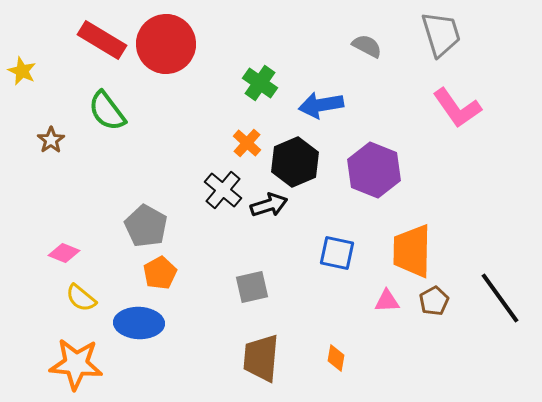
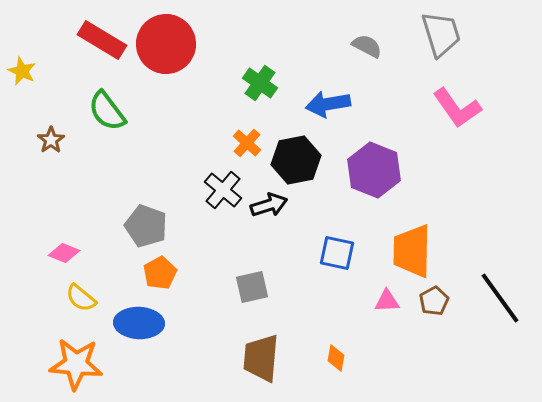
blue arrow: moved 7 px right, 1 px up
black hexagon: moved 1 px right, 2 px up; rotated 12 degrees clockwise
gray pentagon: rotated 9 degrees counterclockwise
